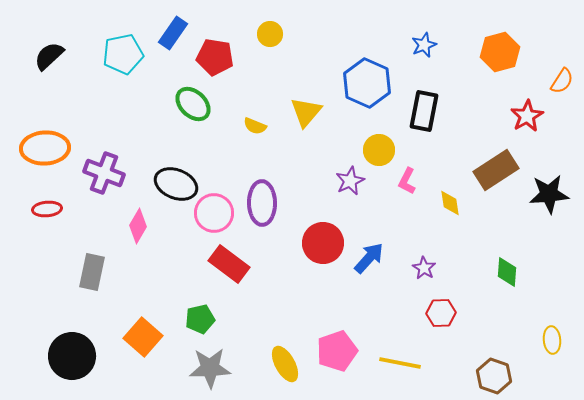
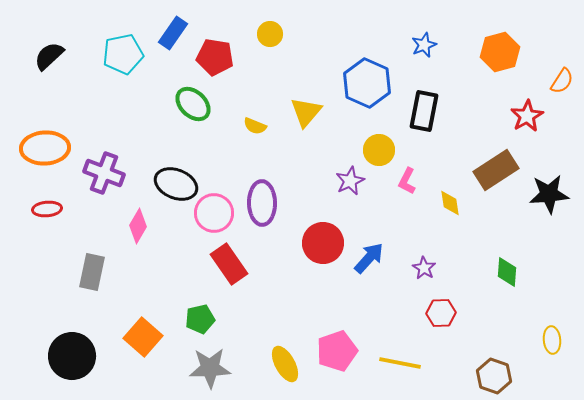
red rectangle at (229, 264): rotated 18 degrees clockwise
